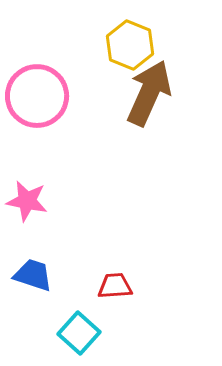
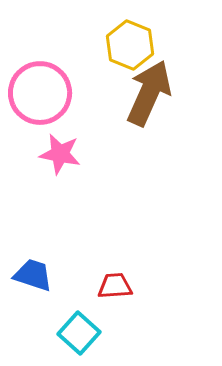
pink circle: moved 3 px right, 3 px up
pink star: moved 33 px right, 47 px up
